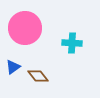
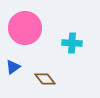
brown diamond: moved 7 px right, 3 px down
